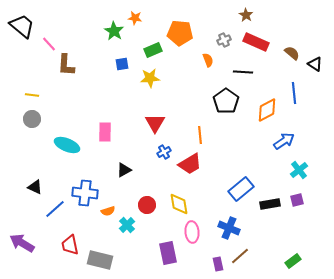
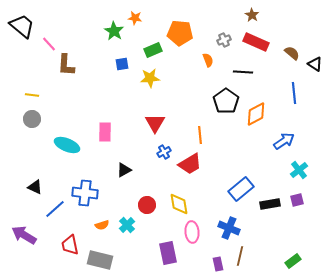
brown star at (246, 15): moved 6 px right
orange diamond at (267, 110): moved 11 px left, 4 px down
orange semicircle at (108, 211): moved 6 px left, 14 px down
purple arrow at (22, 243): moved 2 px right, 8 px up
brown line at (240, 256): rotated 36 degrees counterclockwise
